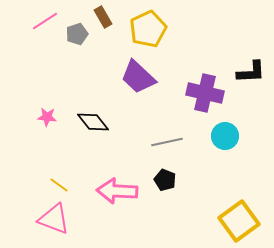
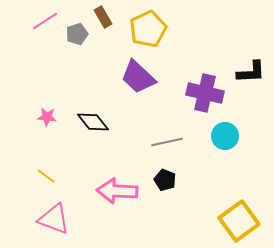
yellow line: moved 13 px left, 9 px up
